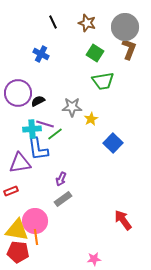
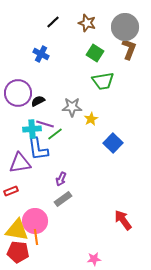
black line: rotated 72 degrees clockwise
